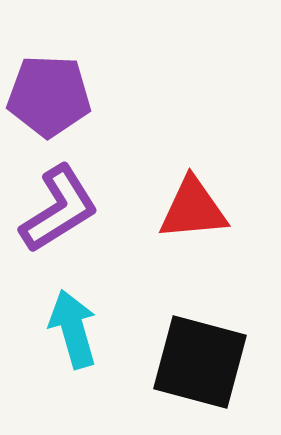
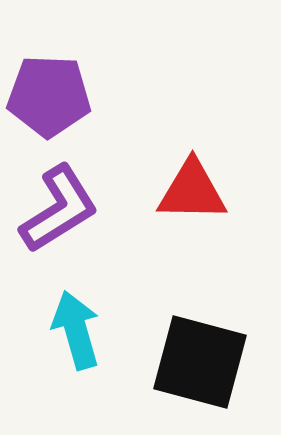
red triangle: moved 1 px left, 18 px up; rotated 6 degrees clockwise
cyan arrow: moved 3 px right, 1 px down
